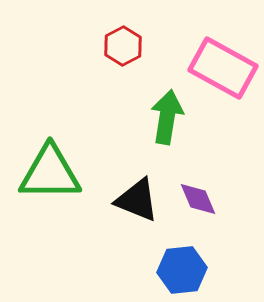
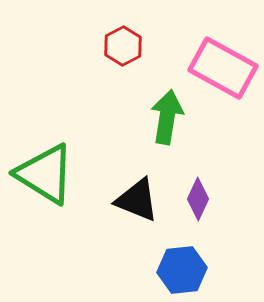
green triangle: moved 5 px left, 1 px down; rotated 32 degrees clockwise
purple diamond: rotated 48 degrees clockwise
